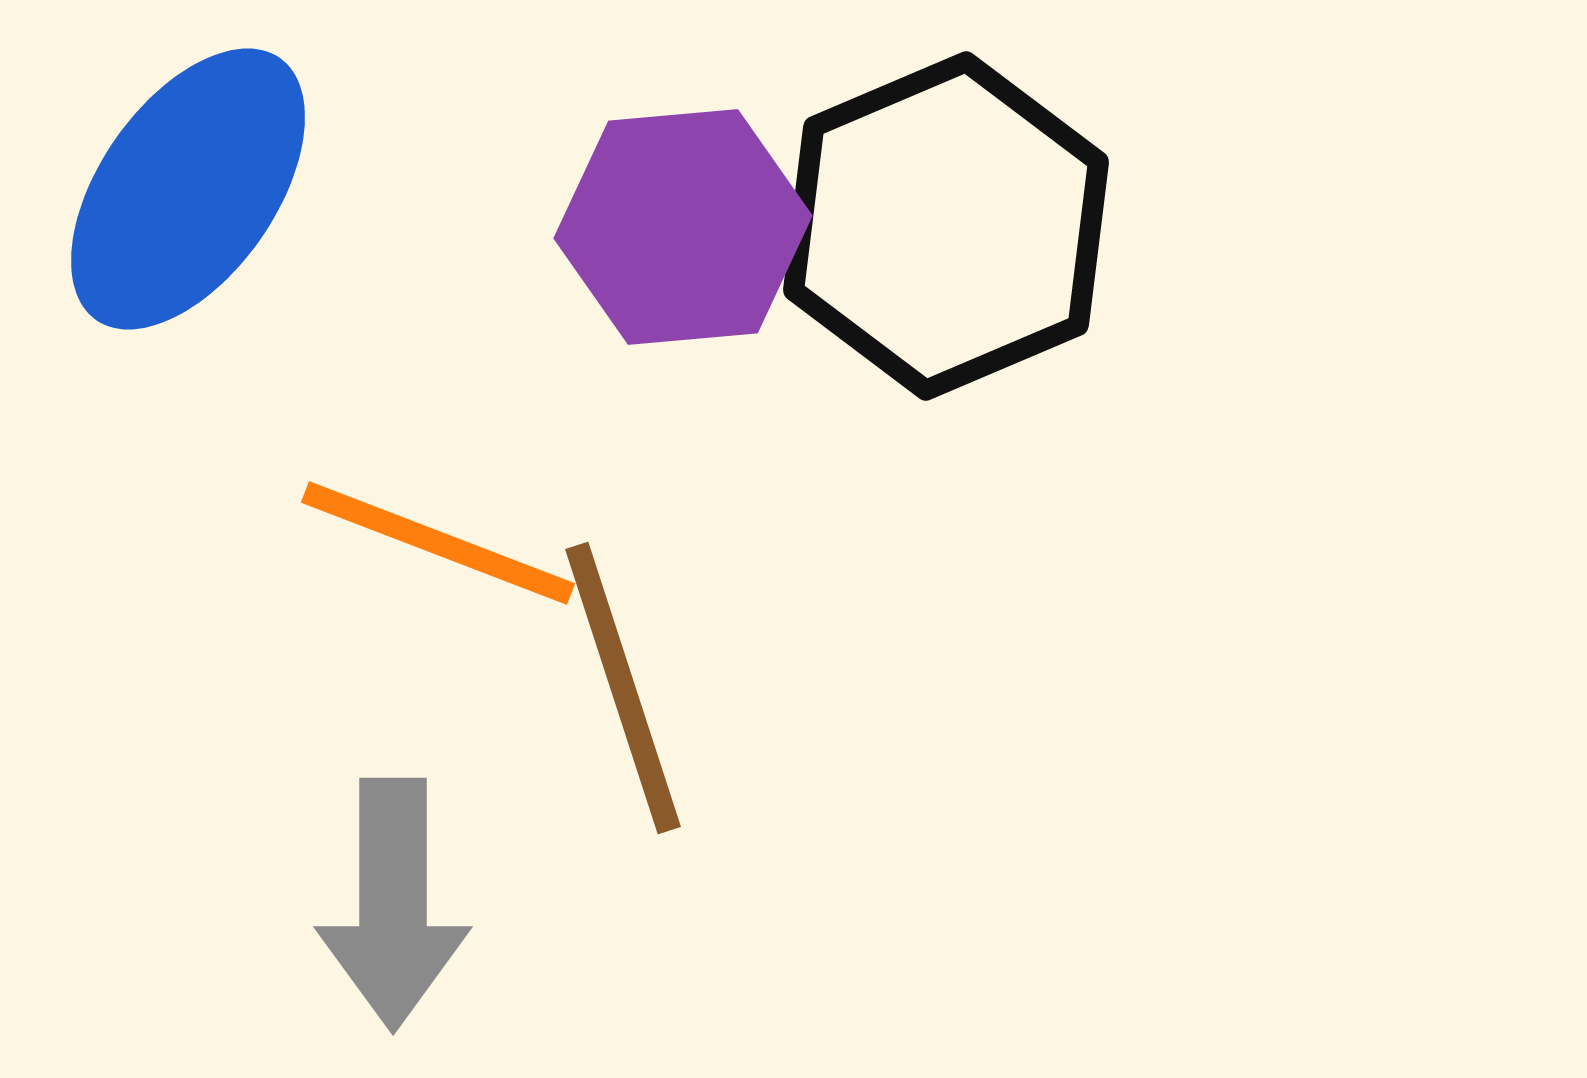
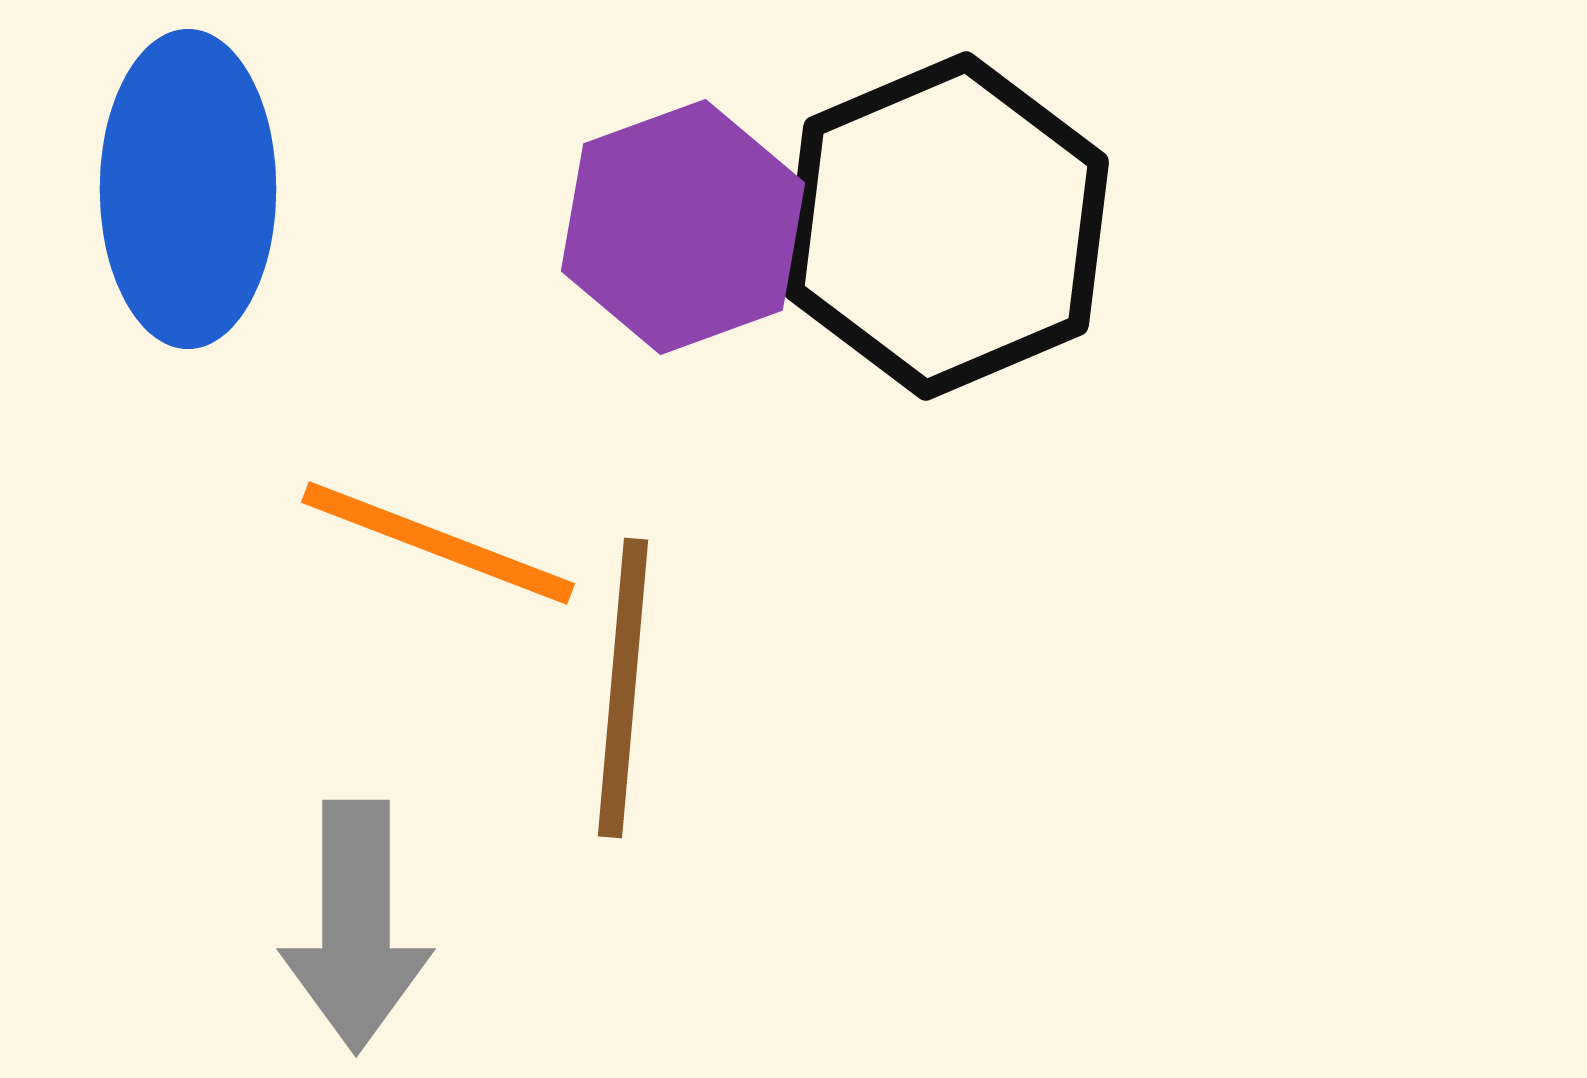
blue ellipse: rotated 35 degrees counterclockwise
purple hexagon: rotated 15 degrees counterclockwise
brown line: rotated 23 degrees clockwise
gray arrow: moved 37 px left, 22 px down
